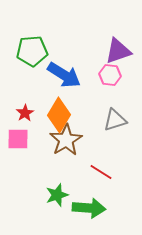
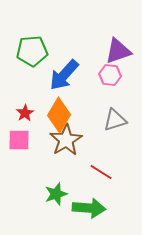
blue arrow: rotated 100 degrees clockwise
pink square: moved 1 px right, 1 px down
green star: moved 1 px left, 1 px up
